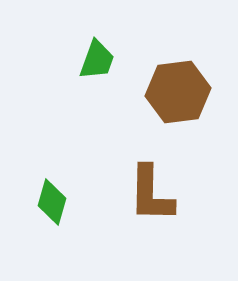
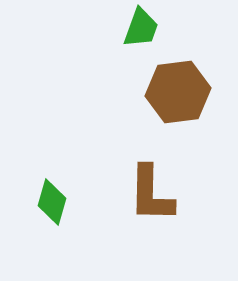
green trapezoid: moved 44 px right, 32 px up
